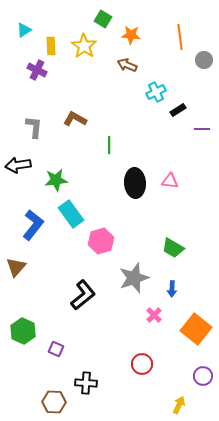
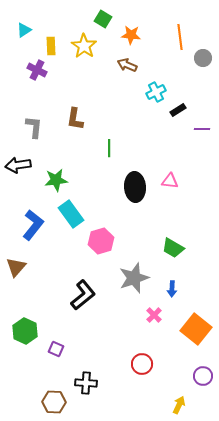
gray circle: moved 1 px left, 2 px up
brown L-shape: rotated 110 degrees counterclockwise
green line: moved 3 px down
black ellipse: moved 4 px down
green hexagon: moved 2 px right
